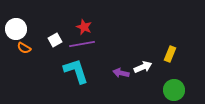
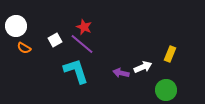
white circle: moved 3 px up
purple line: rotated 50 degrees clockwise
green circle: moved 8 px left
